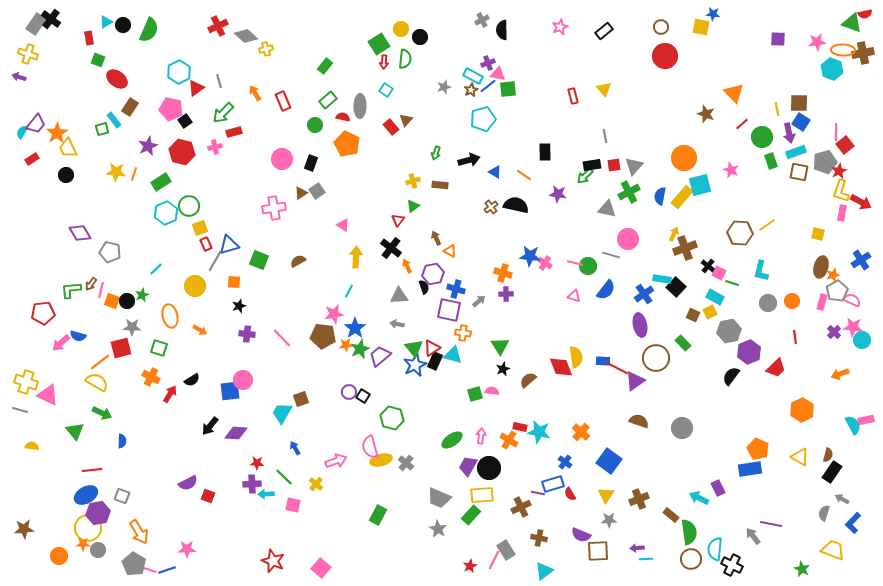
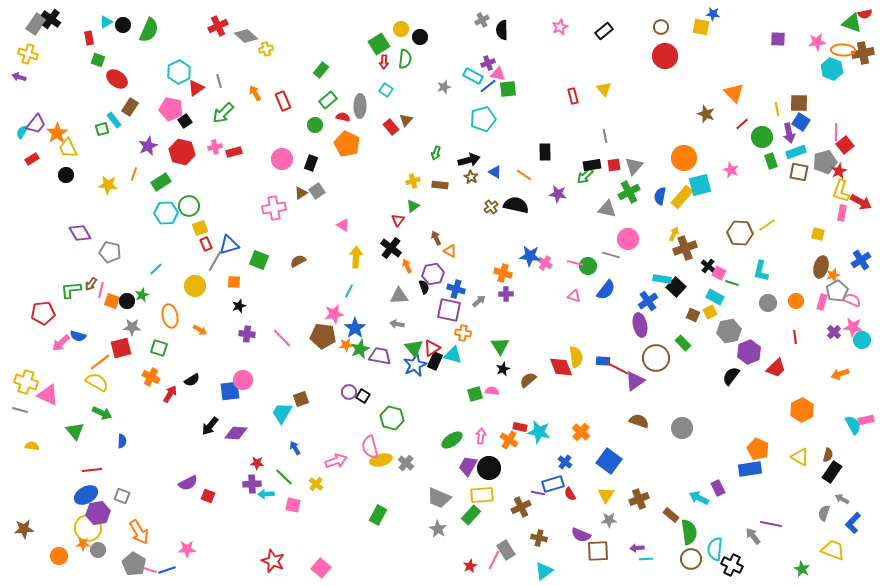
green rectangle at (325, 66): moved 4 px left, 4 px down
brown star at (471, 90): moved 87 px down; rotated 16 degrees counterclockwise
red rectangle at (234, 132): moved 20 px down
yellow star at (116, 172): moved 8 px left, 13 px down
cyan hexagon at (166, 213): rotated 20 degrees clockwise
blue cross at (644, 294): moved 4 px right, 7 px down
orange circle at (792, 301): moved 4 px right
purple trapezoid at (380, 356): rotated 50 degrees clockwise
